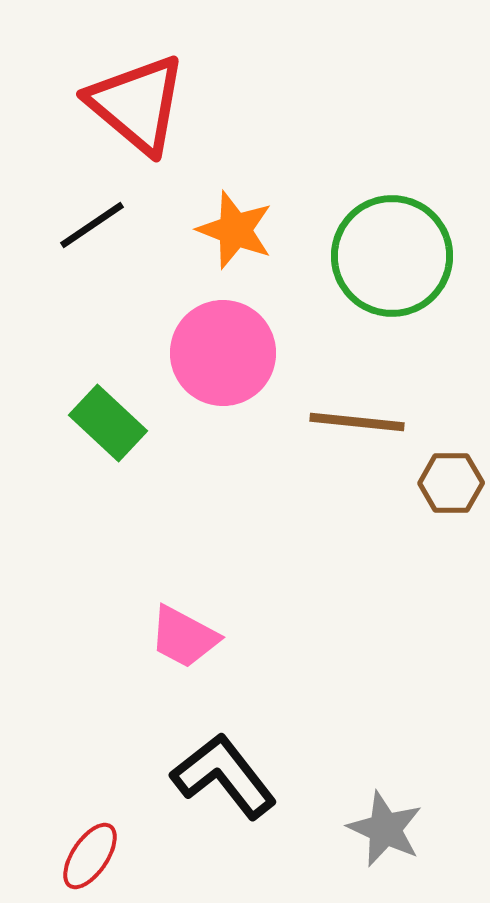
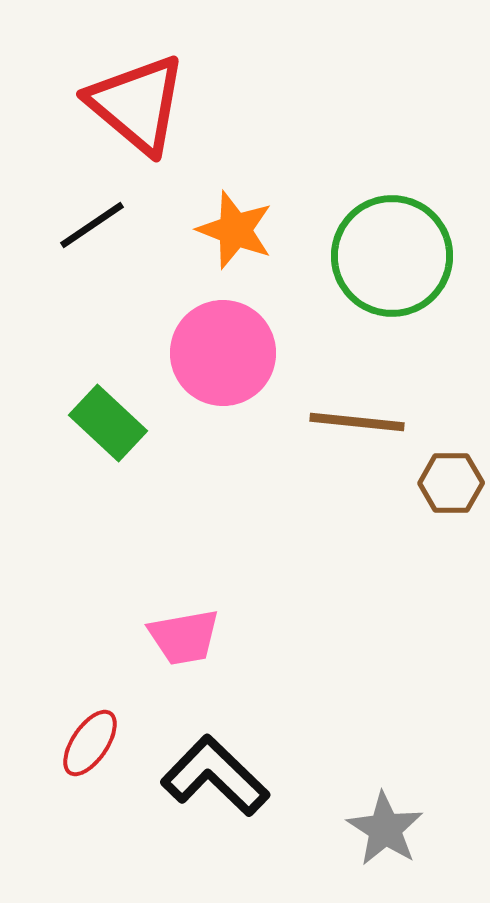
pink trapezoid: rotated 38 degrees counterclockwise
black L-shape: moved 9 px left; rotated 8 degrees counterclockwise
gray star: rotated 8 degrees clockwise
red ellipse: moved 113 px up
